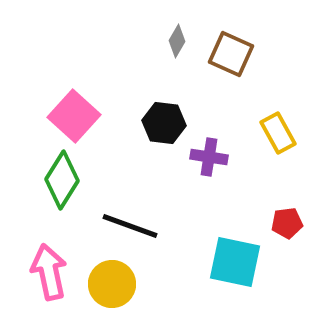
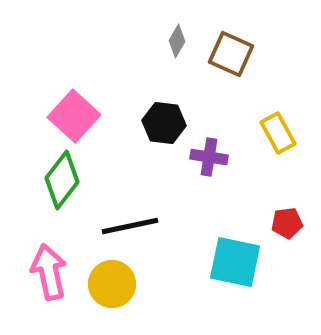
green diamond: rotated 6 degrees clockwise
black line: rotated 32 degrees counterclockwise
